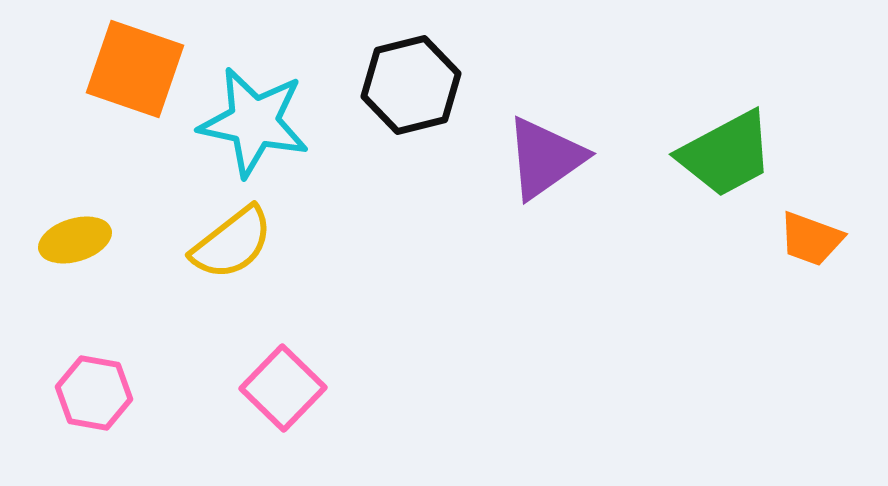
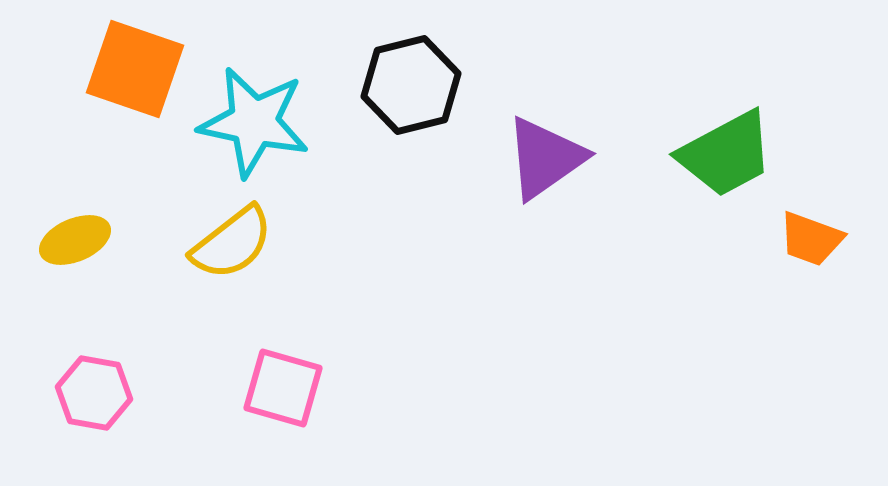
yellow ellipse: rotated 6 degrees counterclockwise
pink square: rotated 28 degrees counterclockwise
